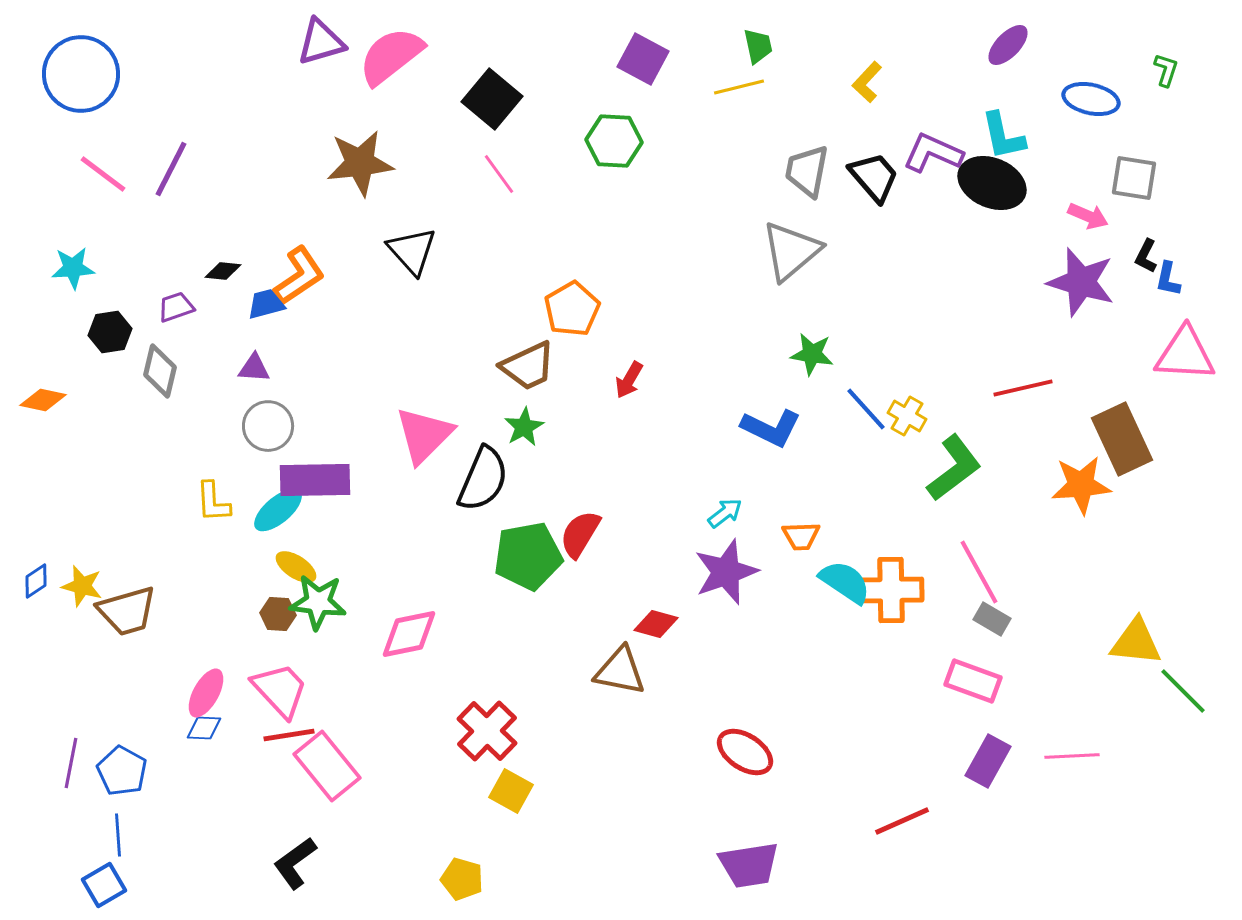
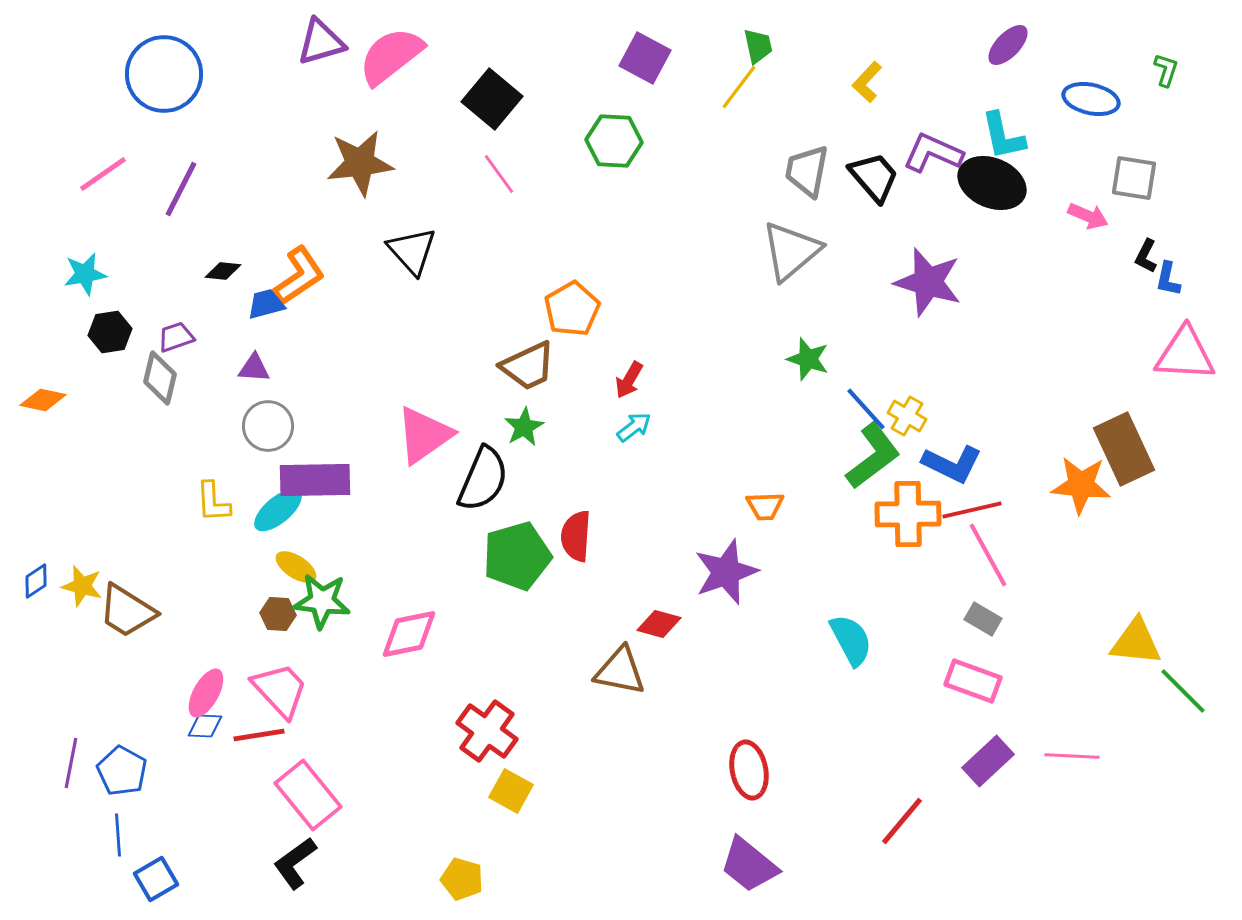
purple square at (643, 59): moved 2 px right, 1 px up
blue circle at (81, 74): moved 83 px right
yellow line at (739, 87): rotated 39 degrees counterclockwise
purple line at (171, 169): moved 10 px right, 20 px down
pink line at (103, 174): rotated 72 degrees counterclockwise
cyan star at (73, 268): moved 12 px right, 6 px down; rotated 6 degrees counterclockwise
purple star at (1081, 282): moved 153 px left
purple trapezoid at (176, 307): moved 30 px down
green star at (812, 354): moved 4 px left, 5 px down; rotated 9 degrees clockwise
gray diamond at (160, 371): moved 7 px down
red line at (1023, 388): moved 51 px left, 122 px down
blue L-shape at (771, 428): moved 181 px right, 36 px down
pink triangle at (424, 435): rotated 10 degrees clockwise
brown rectangle at (1122, 439): moved 2 px right, 10 px down
green L-shape at (954, 468): moved 81 px left, 12 px up
orange star at (1081, 485): rotated 10 degrees clockwise
cyan arrow at (725, 513): moved 91 px left, 86 px up
red semicircle at (580, 534): moved 4 px left, 2 px down; rotated 27 degrees counterclockwise
orange trapezoid at (801, 536): moved 36 px left, 30 px up
green pentagon at (528, 556): moved 11 px left; rotated 6 degrees counterclockwise
pink line at (979, 572): moved 9 px right, 17 px up
cyan semicircle at (845, 582): moved 6 px right, 58 px down; rotated 28 degrees clockwise
orange cross at (891, 590): moved 17 px right, 76 px up
green star at (318, 602): moved 4 px right, 1 px up
brown trapezoid at (127, 611): rotated 48 degrees clockwise
gray rectangle at (992, 619): moved 9 px left
red diamond at (656, 624): moved 3 px right
blue diamond at (204, 728): moved 1 px right, 2 px up
red cross at (487, 731): rotated 8 degrees counterclockwise
red line at (289, 735): moved 30 px left
red ellipse at (745, 752): moved 4 px right, 18 px down; rotated 46 degrees clockwise
pink line at (1072, 756): rotated 6 degrees clockwise
purple rectangle at (988, 761): rotated 18 degrees clockwise
pink rectangle at (327, 766): moved 19 px left, 29 px down
red line at (902, 821): rotated 26 degrees counterclockwise
purple trapezoid at (749, 865): rotated 48 degrees clockwise
blue square at (104, 885): moved 52 px right, 6 px up
